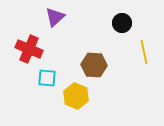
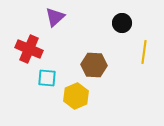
yellow line: rotated 20 degrees clockwise
yellow hexagon: rotated 15 degrees clockwise
